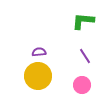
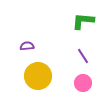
purple semicircle: moved 12 px left, 6 px up
purple line: moved 2 px left
pink circle: moved 1 px right, 2 px up
